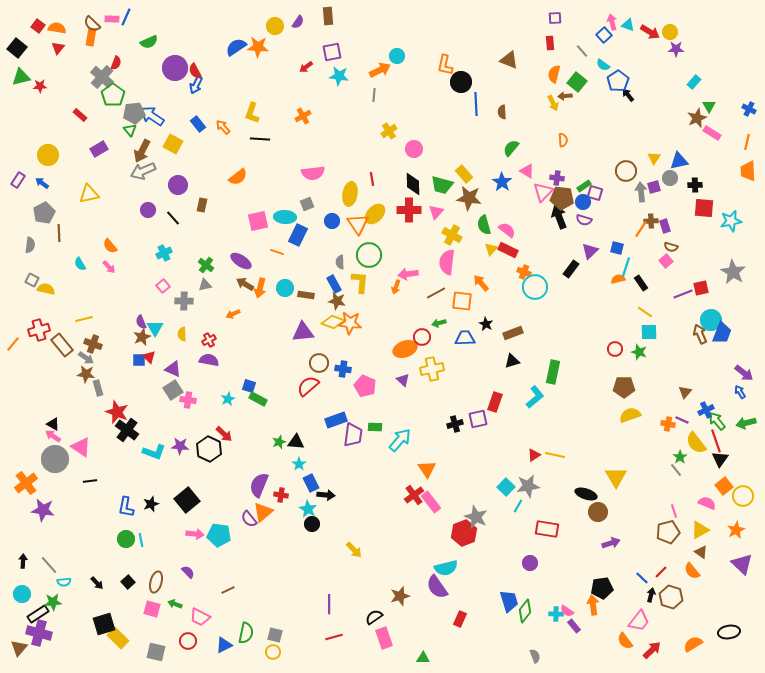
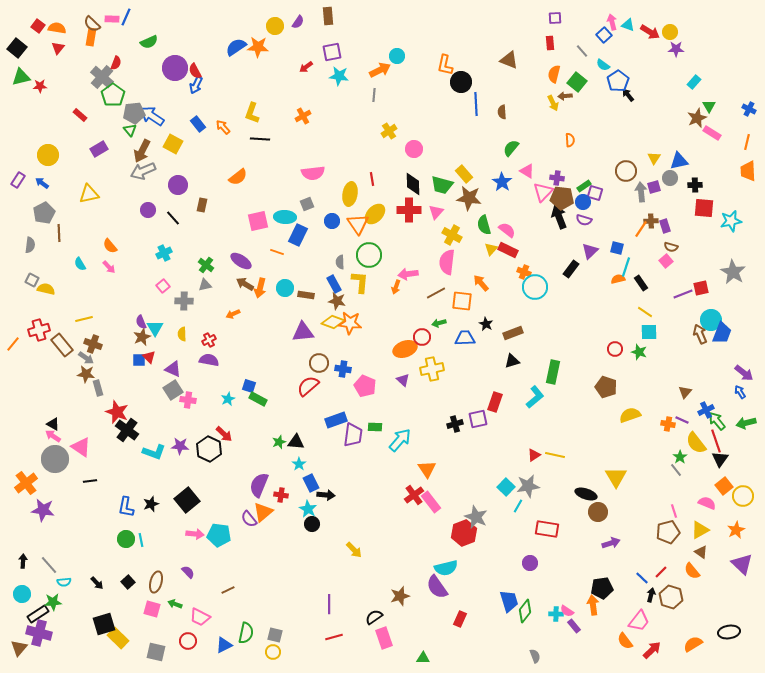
orange semicircle at (563, 140): moved 7 px right
brown pentagon at (624, 387): moved 18 px left; rotated 20 degrees clockwise
